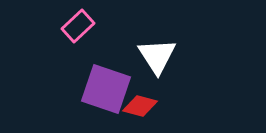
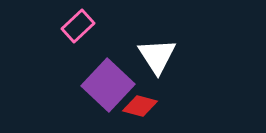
purple square: moved 2 px right, 4 px up; rotated 24 degrees clockwise
